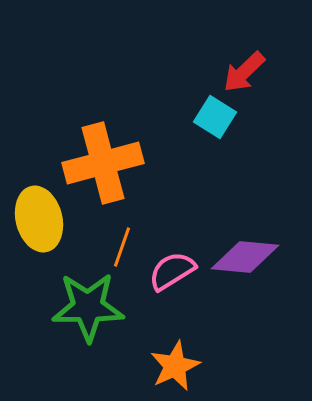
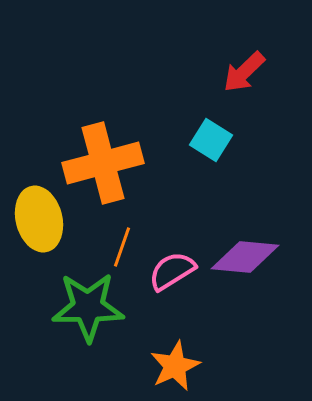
cyan square: moved 4 px left, 23 px down
